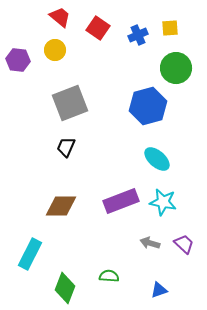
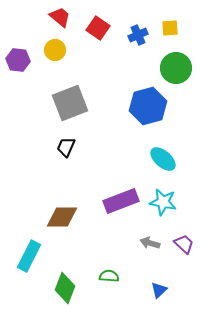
cyan ellipse: moved 6 px right
brown diamond: moved 1 px right, 11 px down
cyan rectangle: moved 1 px left, 2 px down
blue triangle: rotated 24 degrees counterclockwise
